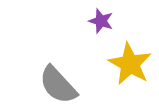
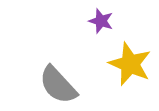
yellow star: rotated 6 degrees counterclockwise
